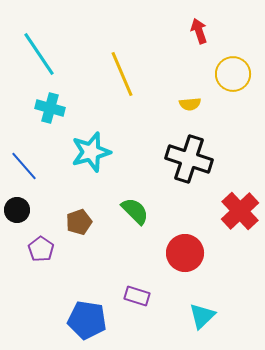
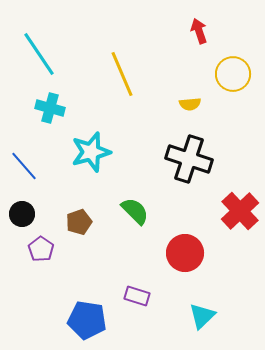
black circle: moved 5 px right, 4 px down
